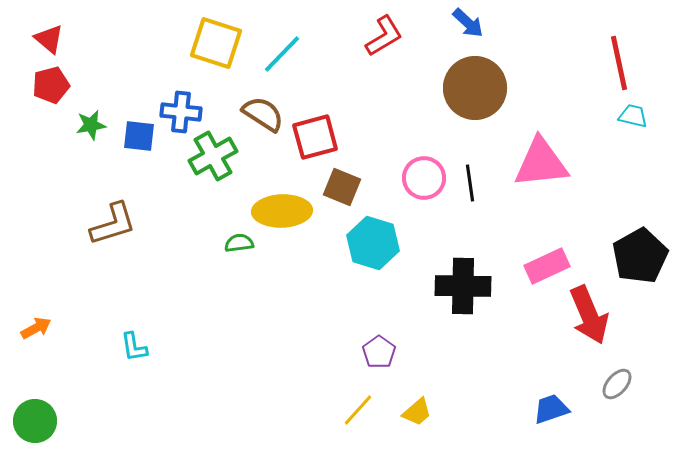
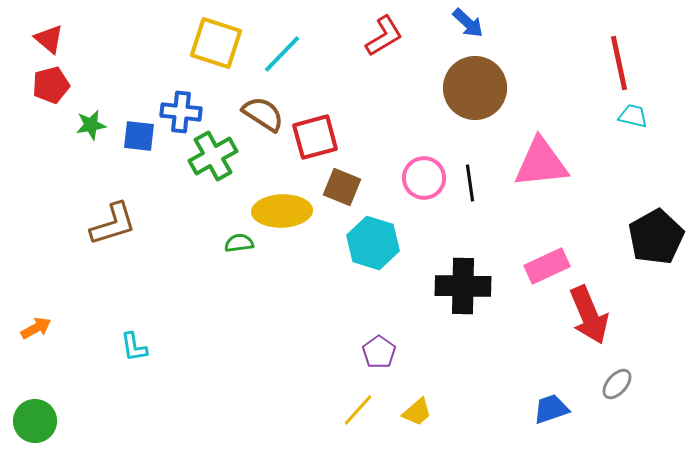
black pentagon: moved 16 px right, 19 px up
